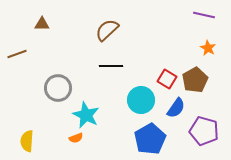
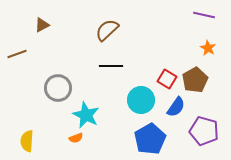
brown triangle: moved 1 px down; rotated 28 degrees counterclockwise
blue semicircle: moved 1 px up
